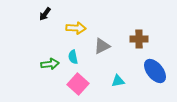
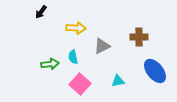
black arrow: moved 4 px left, 2 px up
brown cross: moved 2 px up
pink square: moved 2 px right
